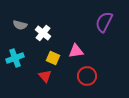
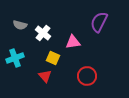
purple semicircle: moved 5 px left
pink triangle: moved 3 px left, 9 px up
